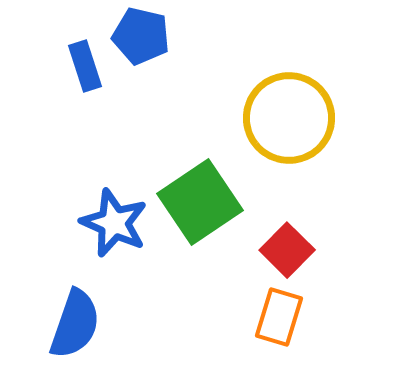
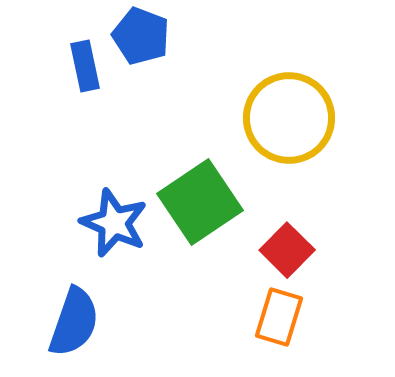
blue pentagon: rotated 8 degrees clockwise
blue rectangle: rotated 6 degrees clockwise
blue semicircle: moved 1 px left, 2 px up
